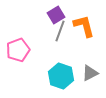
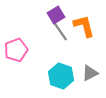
gray line: rotated 55 degrees counterclockwise
pink pentagon: moved 2 px left
